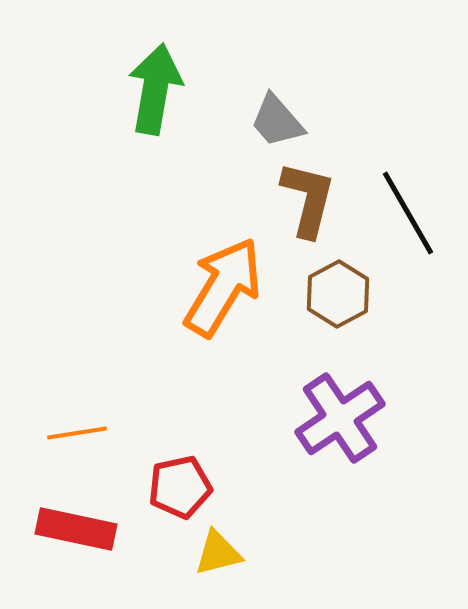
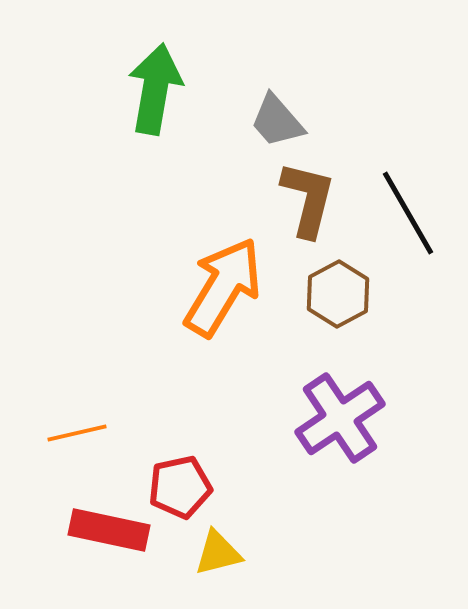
orange line: rotated 4 degrees counterclockwise
red rectangle: moved 33 px right, 1 px down
